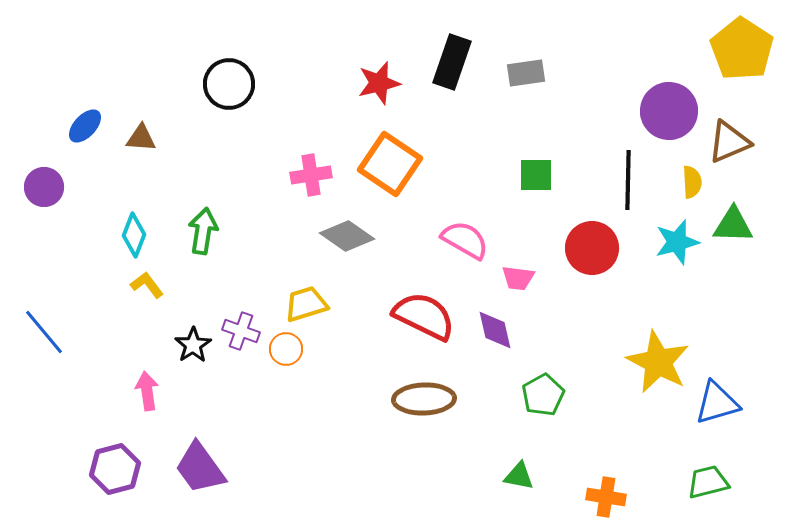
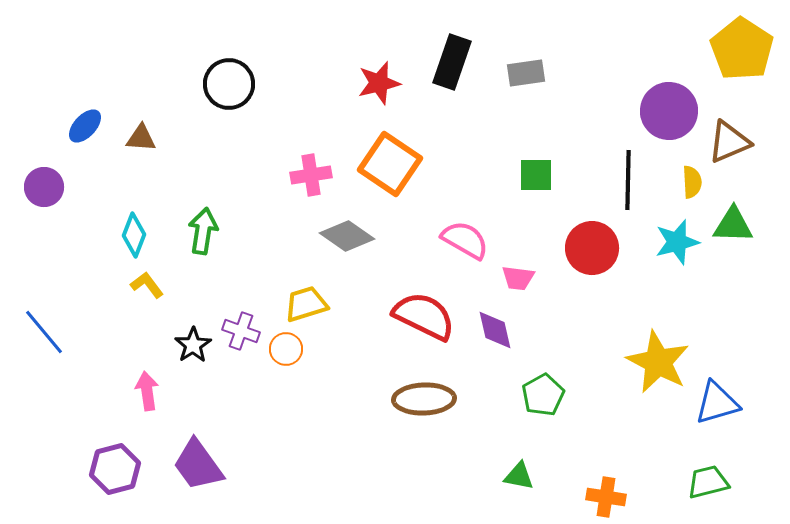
purple trapezoid at (200, 468): moved 2 px left, 3 px up
